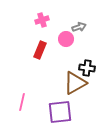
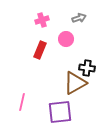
gray arrow: moved 9 px up
